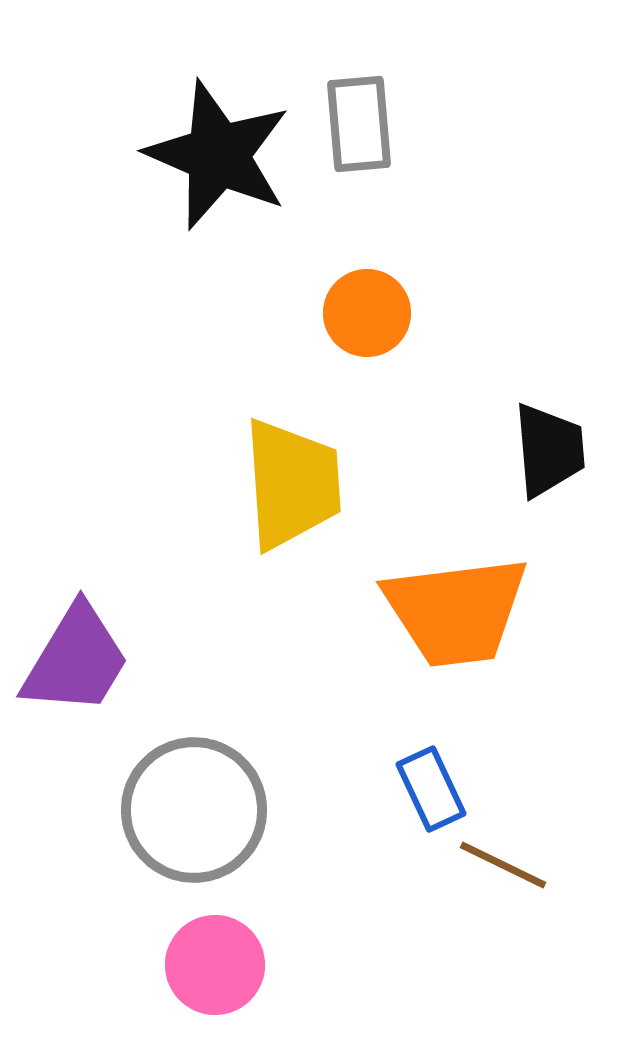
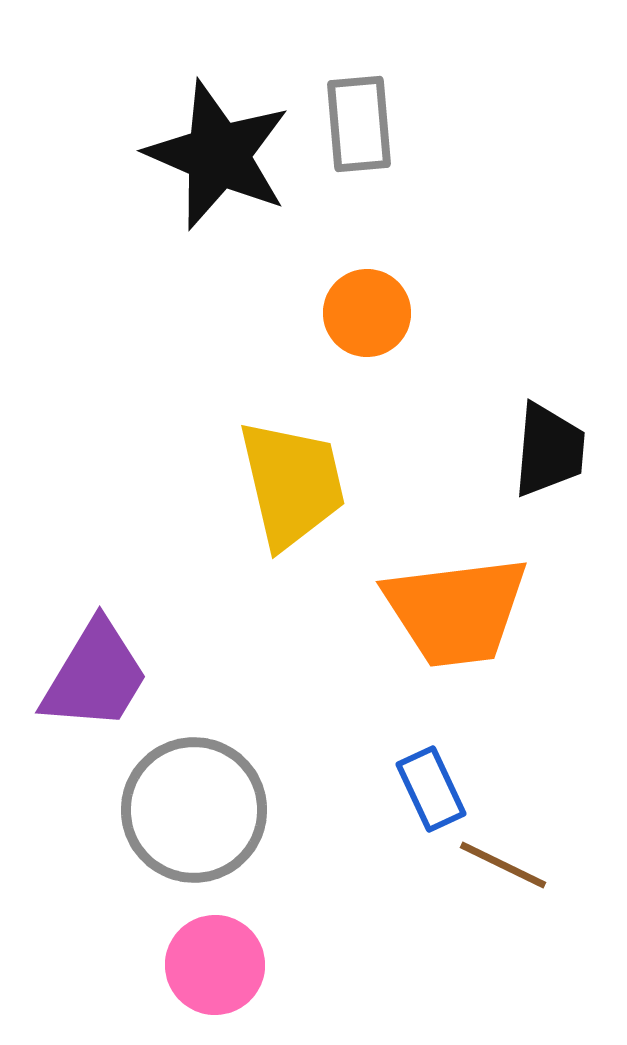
black trapezoid: rotated 10 degrees clockwise
yellow trapezoid: rotated 9 degrees counterclockwise
purple trapezoid: moved 19 px right, 16 px down
